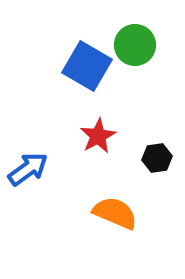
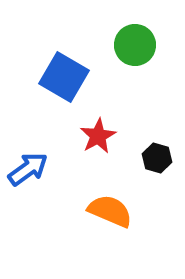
blue square: moved 23 px left, 11 px down
black hexagon: rotated 24 degrees clockwise
orange semicircle: moved 5 px left, 2 px up
